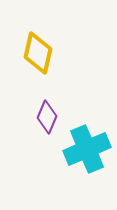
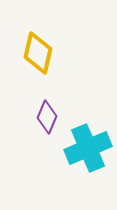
cyan cross: moved 1 px right, 1 px up
